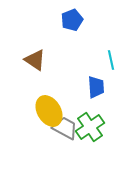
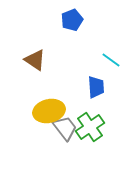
cyan line: rotated 42 degrees counterclockwise
yellow ellipse: rotated 72 degrees counterclockwise
gray trapezoid: rotated 24 degrees clockwise
